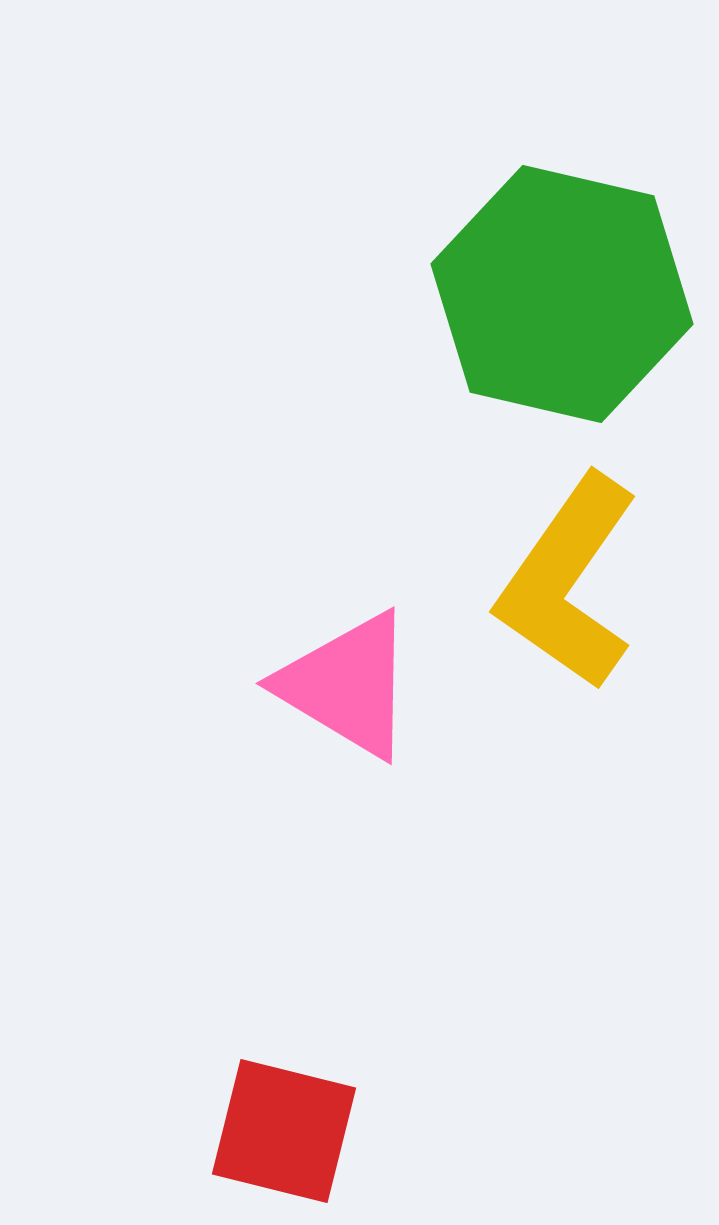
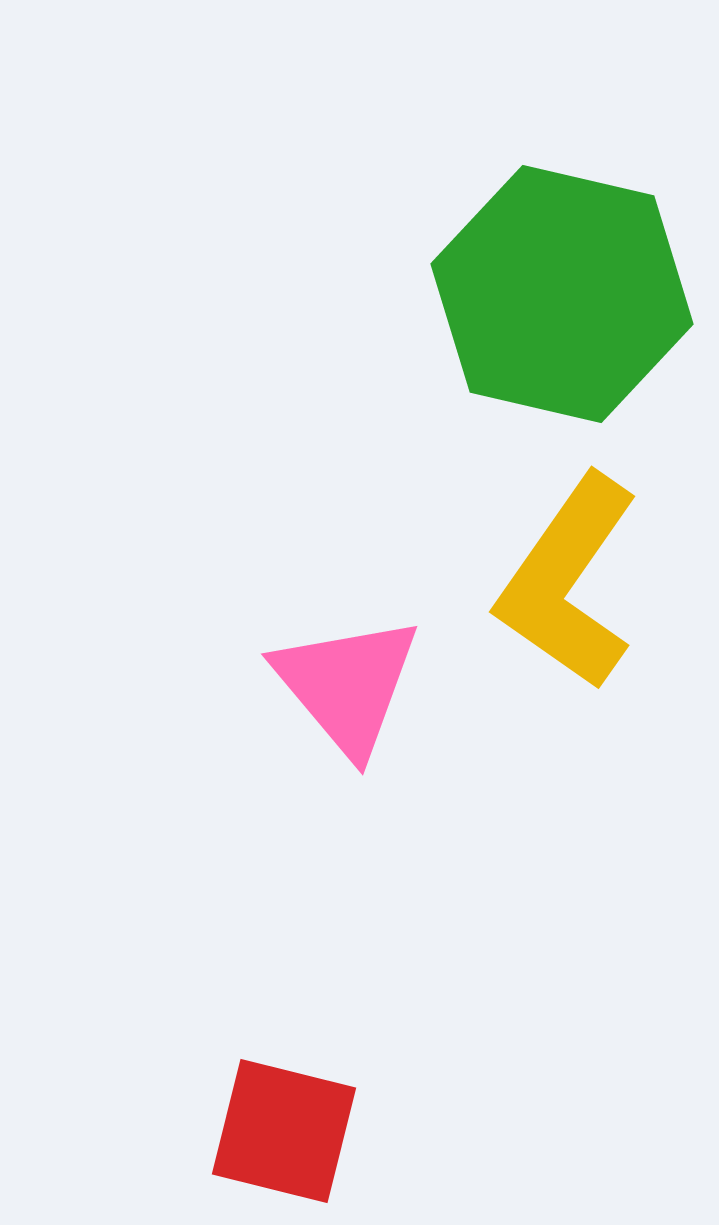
pink triangle: rotated 19 degrees clockwise
